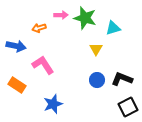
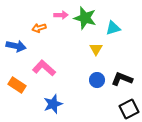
pink L-shape: moved 1 px right, 3 px down; rotated 15 degrees counterclockwise
black square: moved 1 px right, 2 px down
